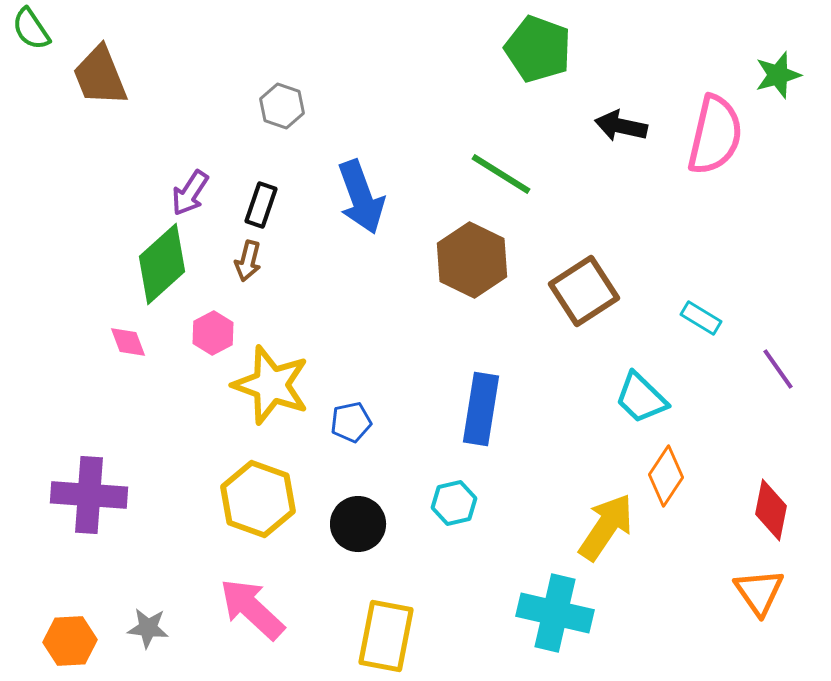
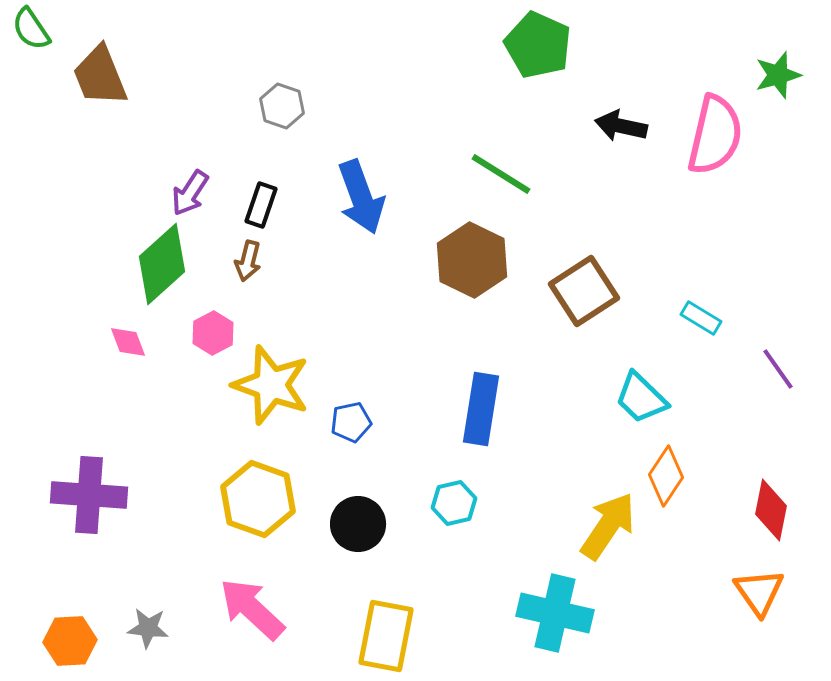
green pentagon: moved 4 px up; rotated 4 degrees clockwise
yellow arrow: moved 2 px right, 1 px up
